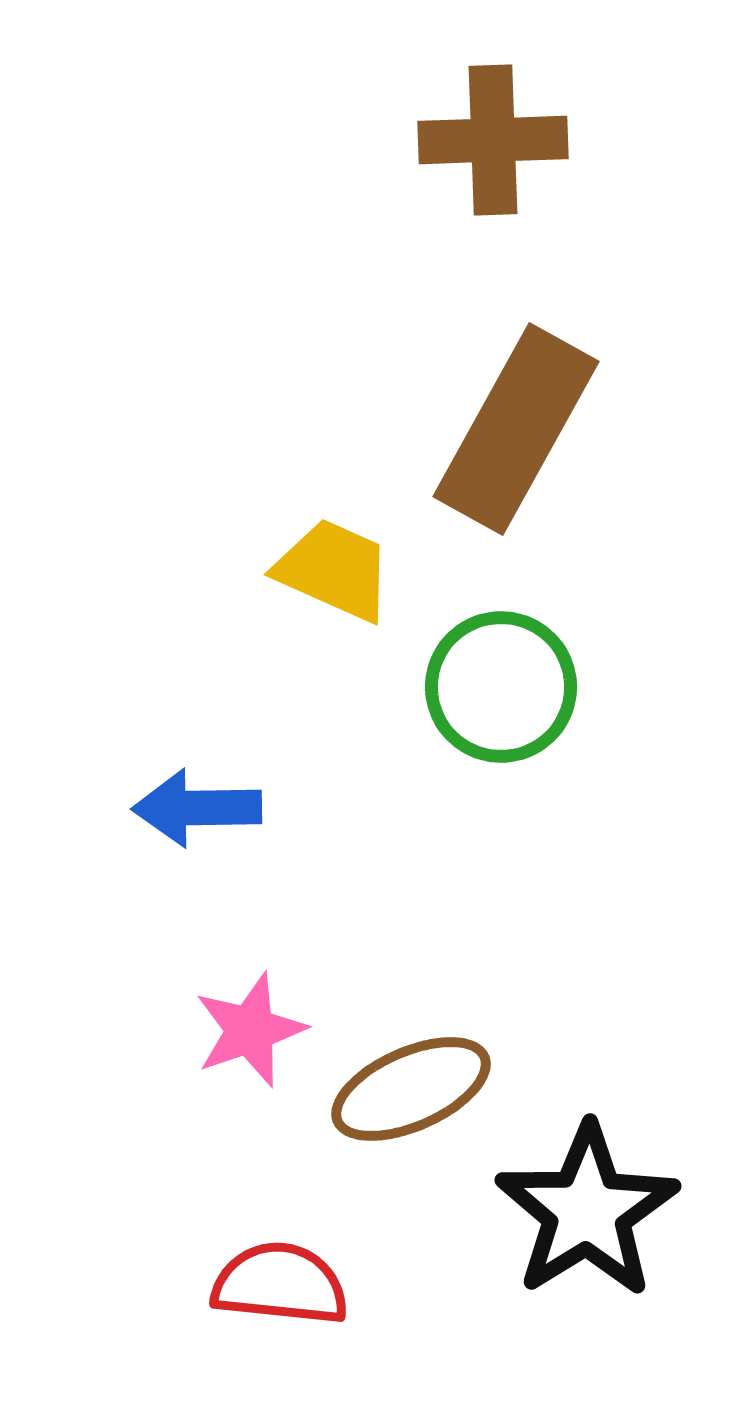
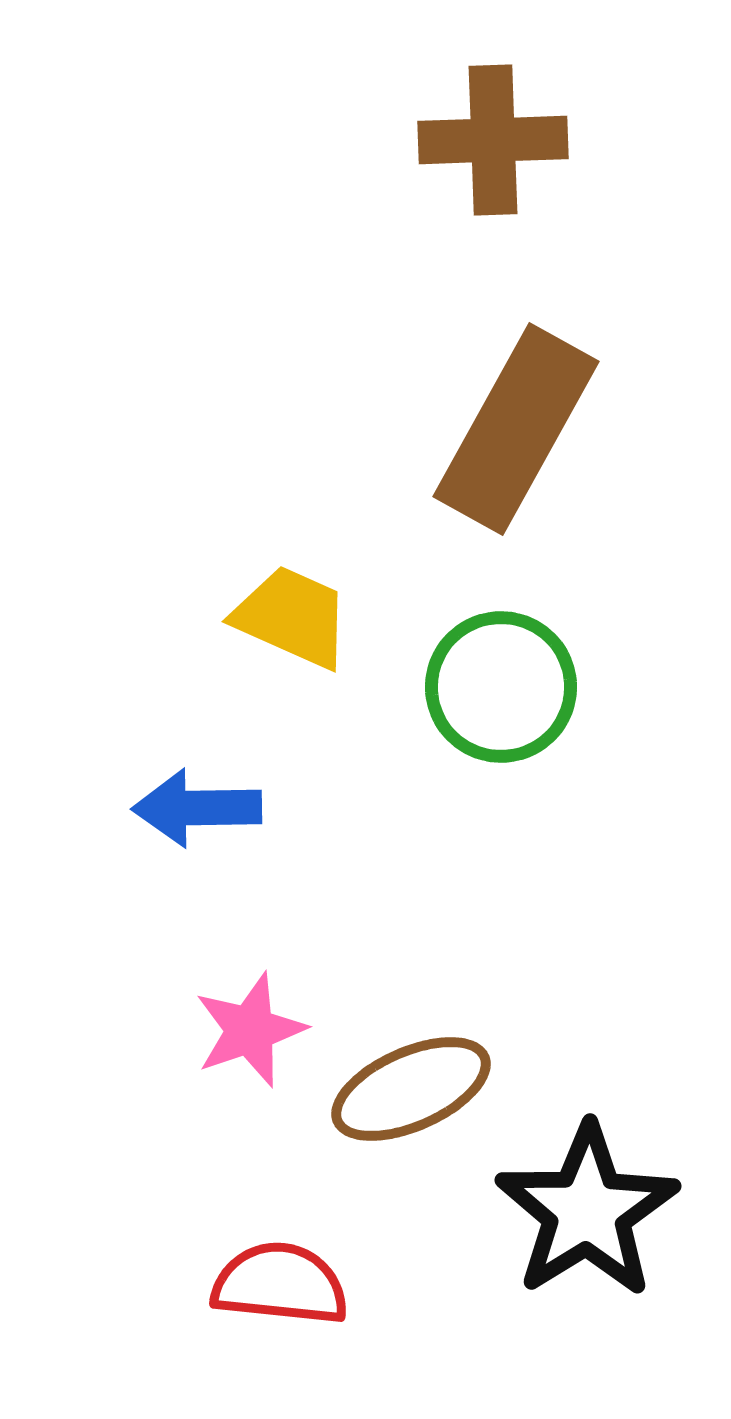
yellow trapezoid: moved 42 px left, 47 px down
